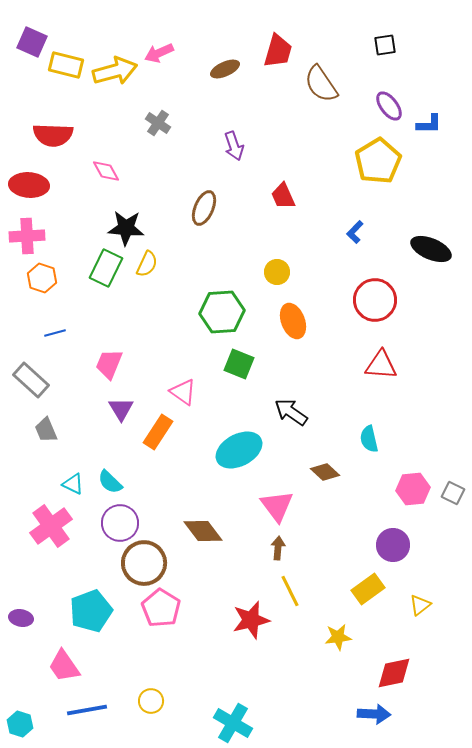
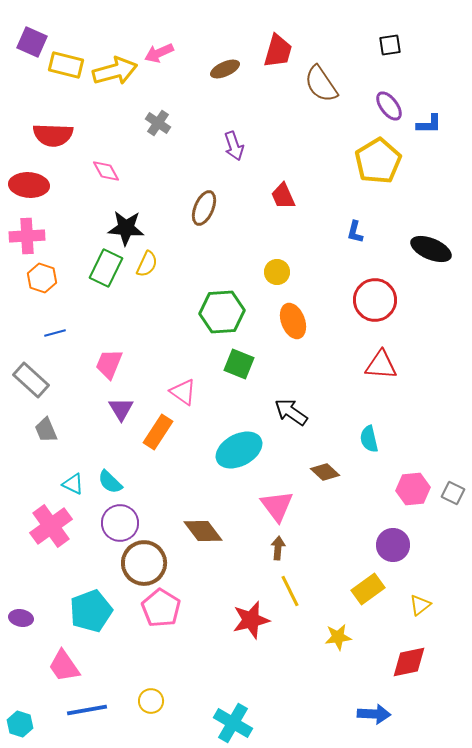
black square at (385, 45): moved 5 px right
blue L-shape at (355, 232): rotated 30 degrees counterclockwise
red diamond at (394, 673): moved 15 px right, 11 px up
